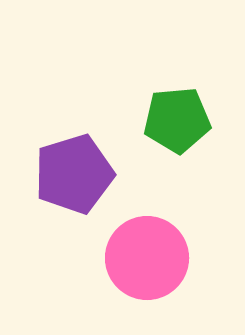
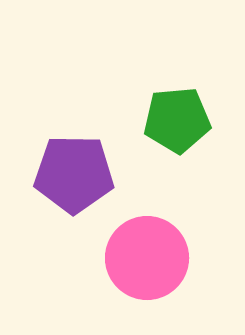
purple pentagon: rotated 18 degrees clockwise
